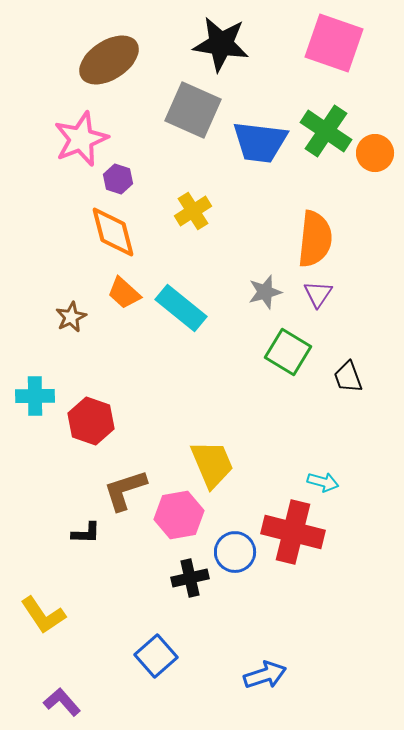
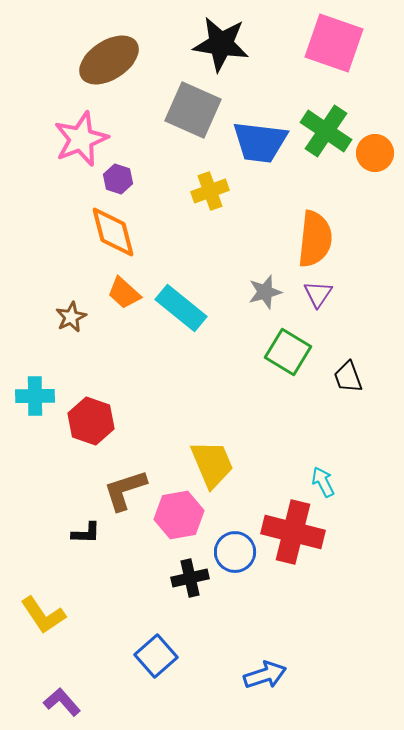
yellow cross: moved 17 px right, 20 px up; rotated 12 degrees clockwise
cyan arrow: rotated 132 degrees counterclockwise
